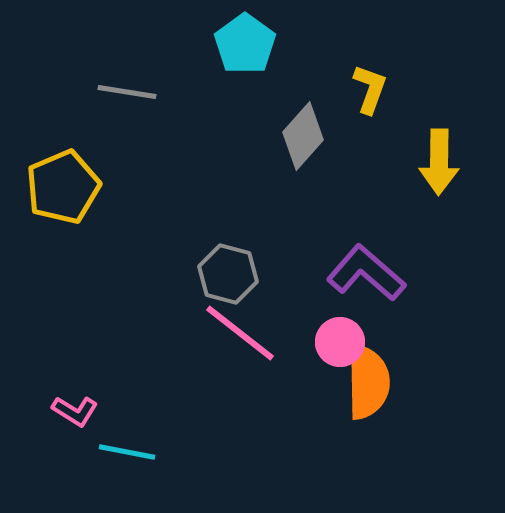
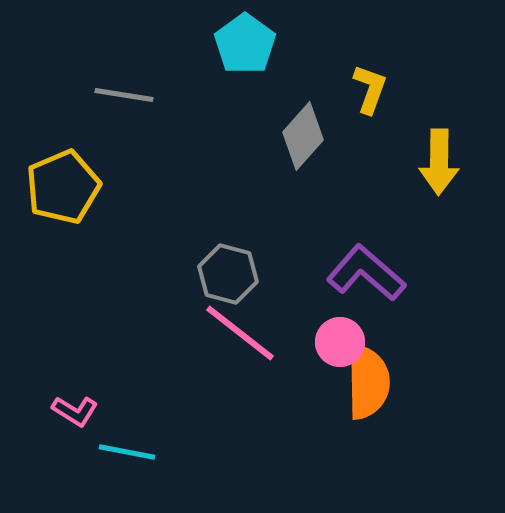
gray line: moved 3 px left, 3 px down
